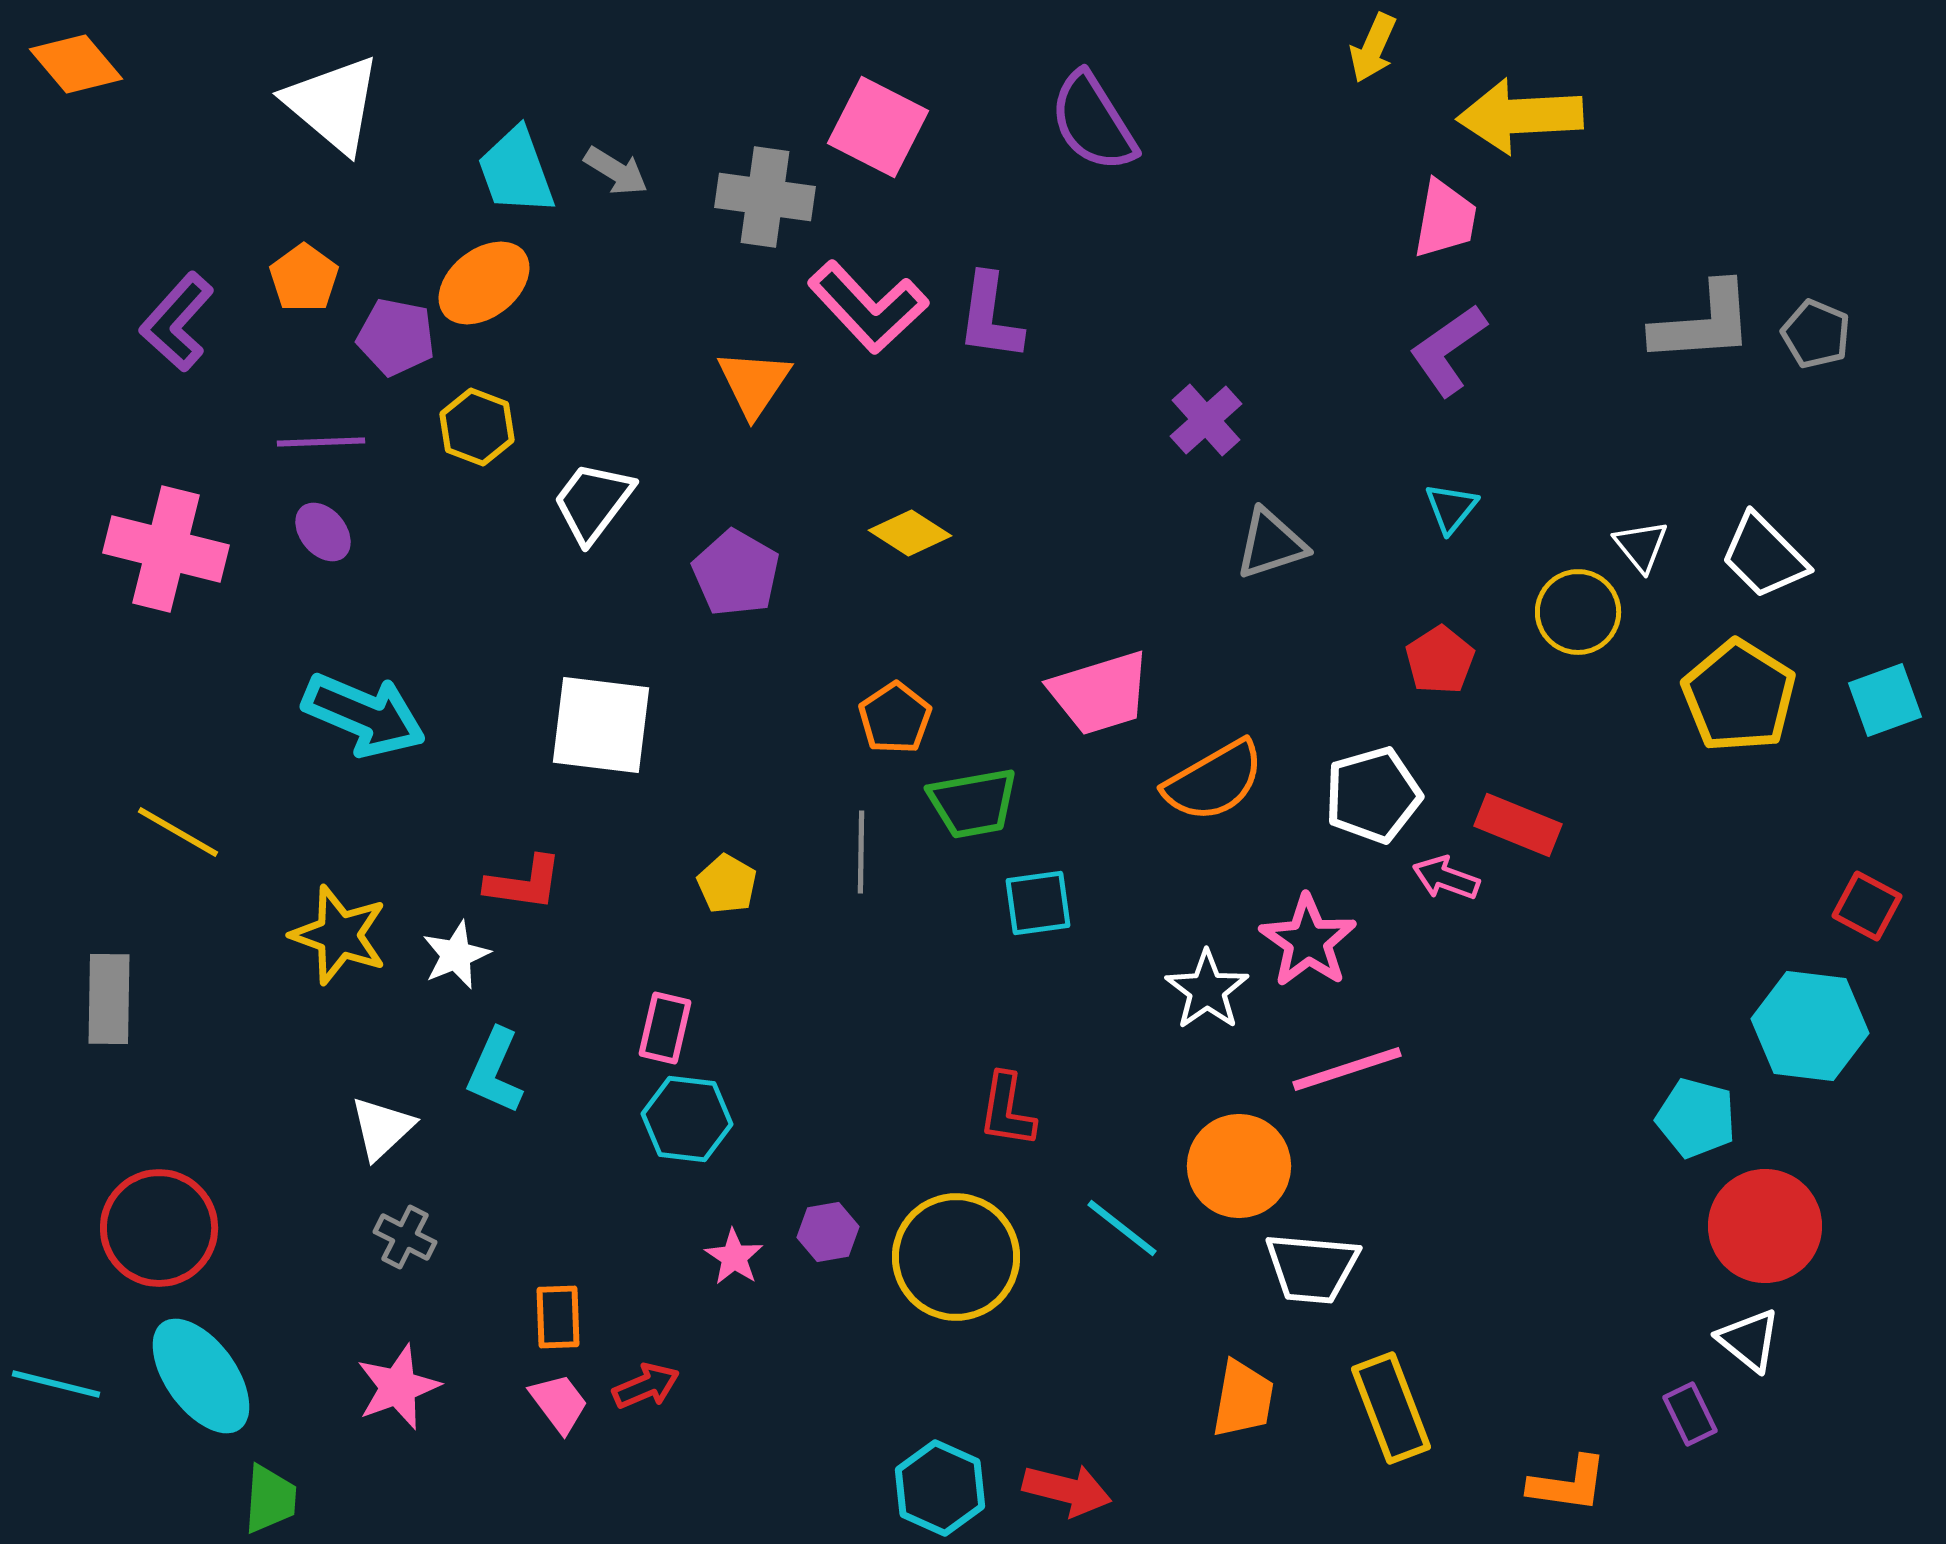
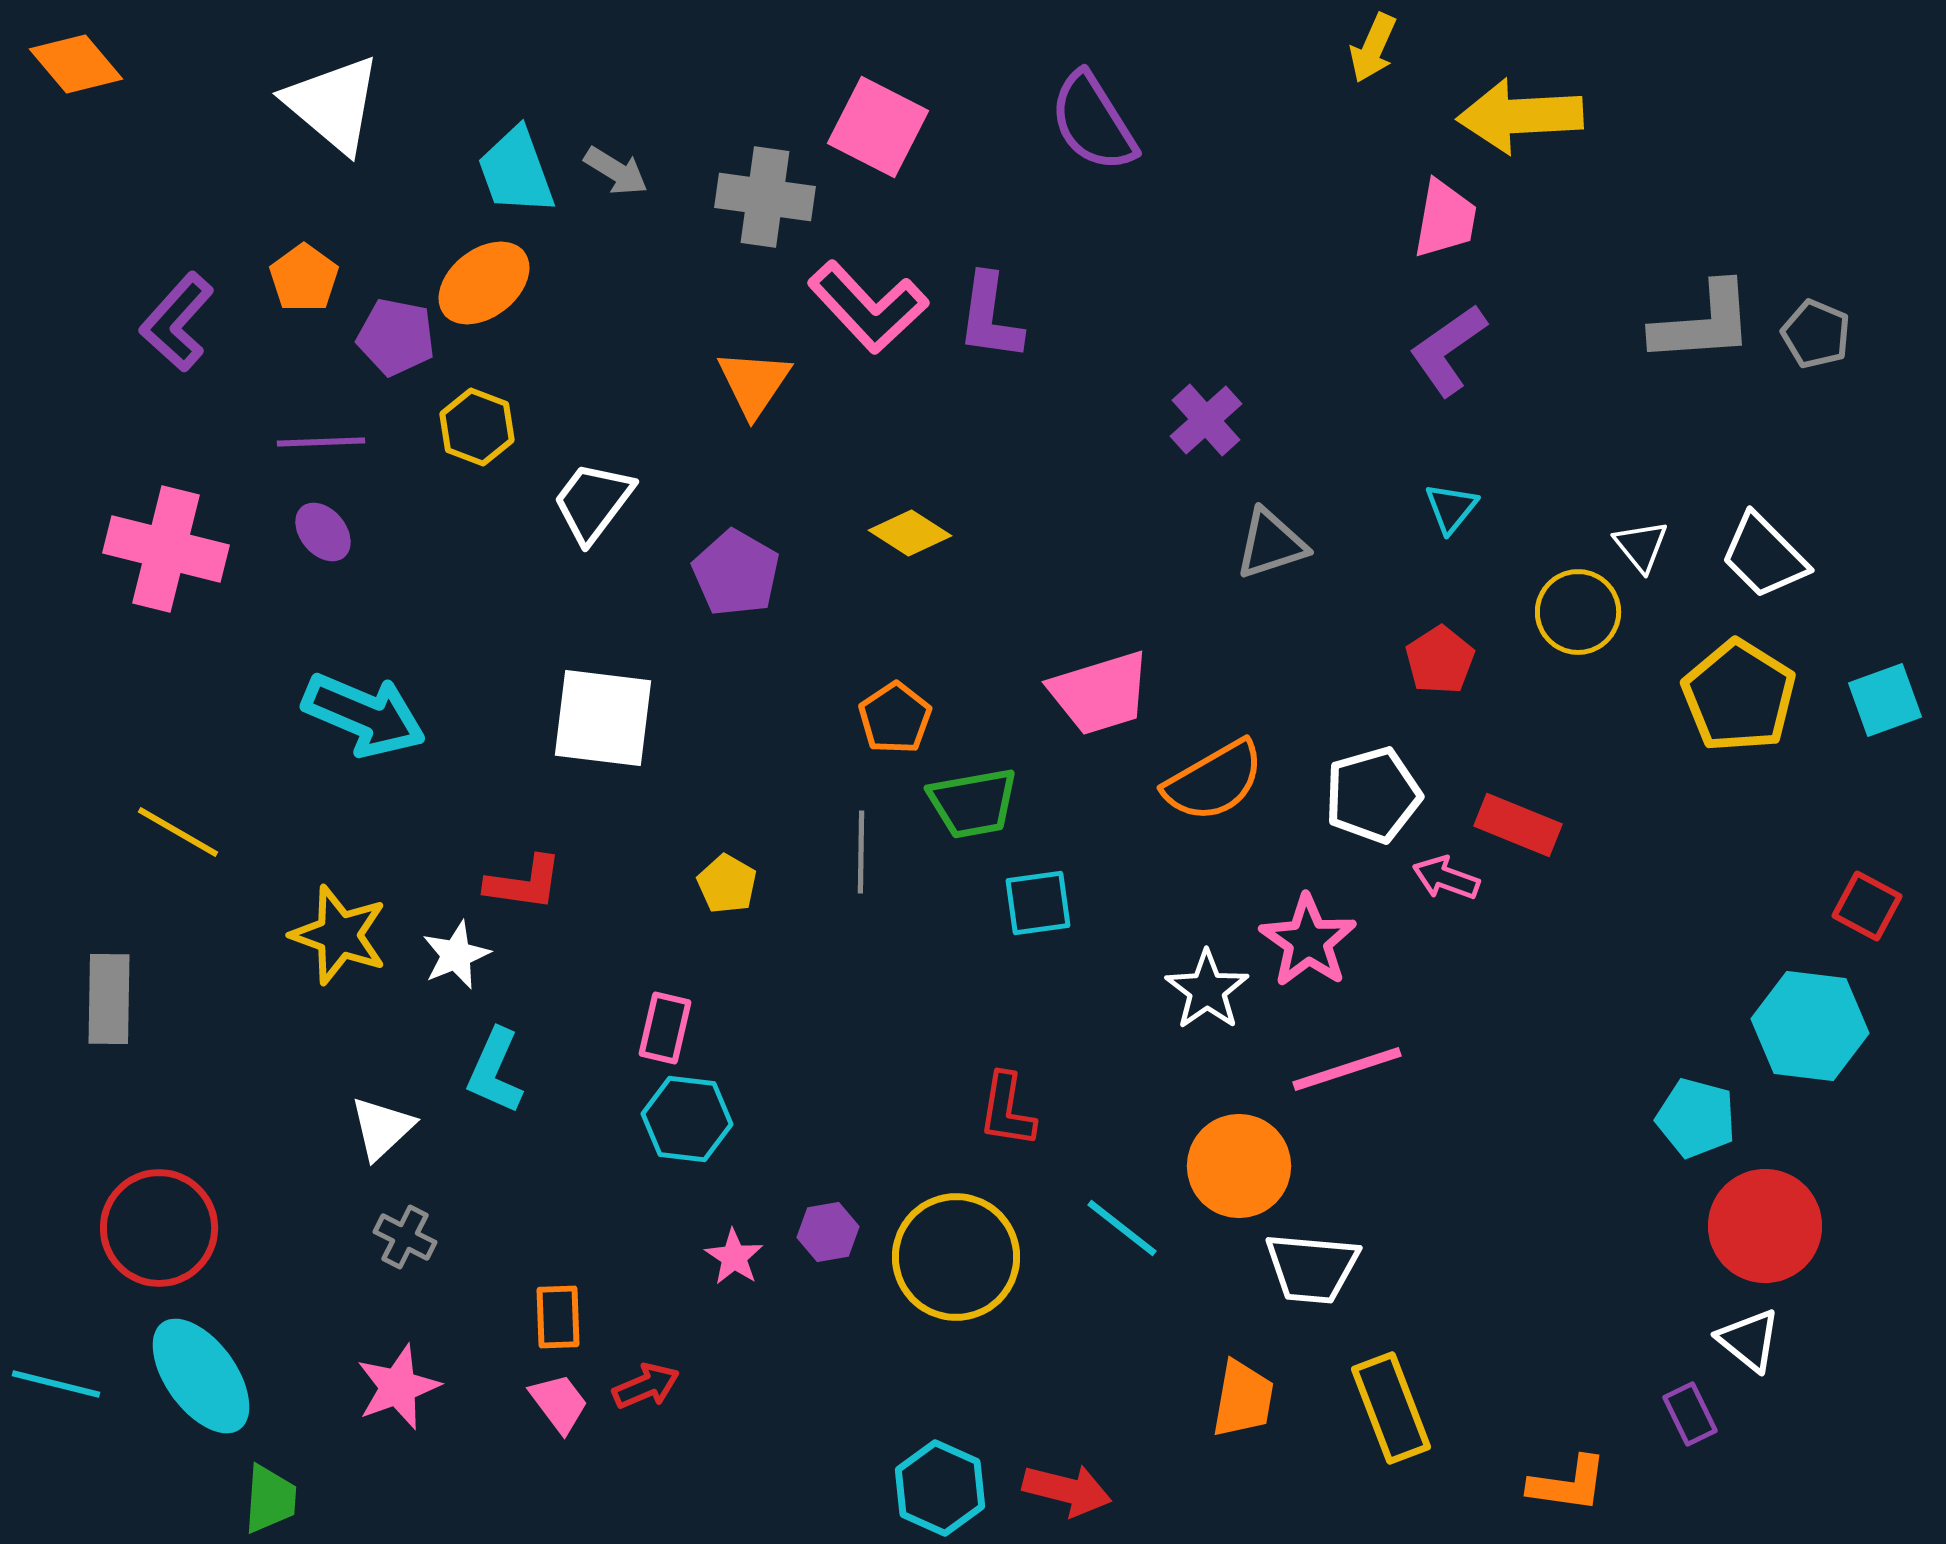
white square at (601, 725): moved 2 px right, 7 px up
